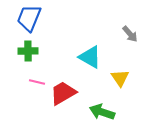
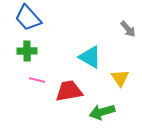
blue trapezoid: moved 1 px left; rotated 64 degrees counterclockwise
gray arrow: moved 2 px left, 5 px up
green cross: moved 1 px left
pink line: moved 2 px up
red trapezoid: moved 6 px right, 2 px up; rotated 20 degrees clockwise
green arrow: rotated 35 degrees counterclockwise
